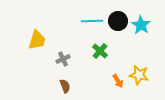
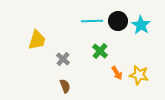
gray cross: rotated 24 degrees counterclockwise
orange arrow: moved 1 px left, 8 px up
